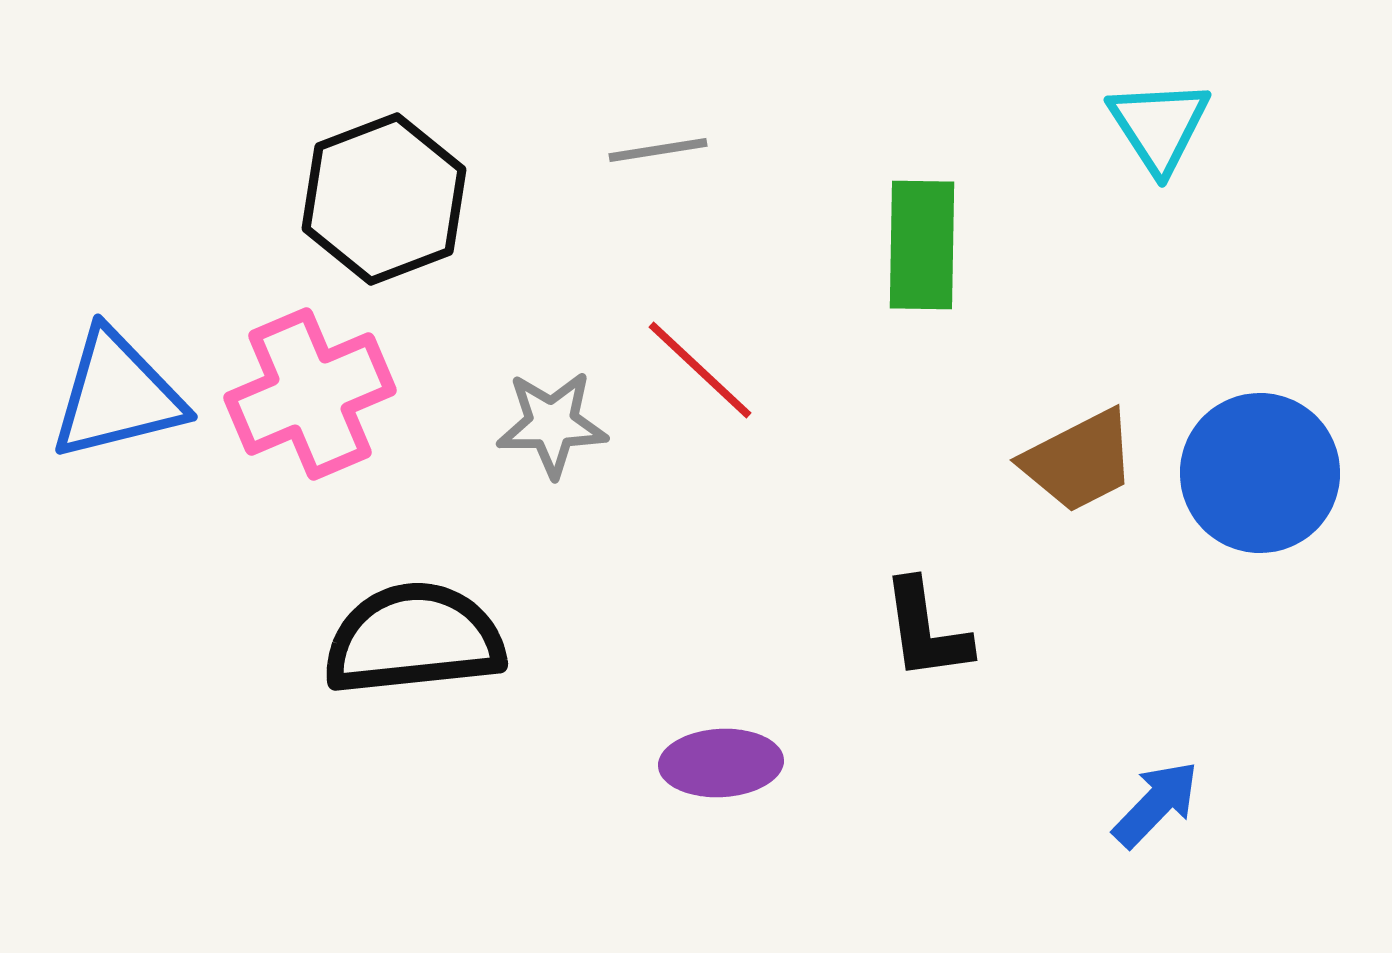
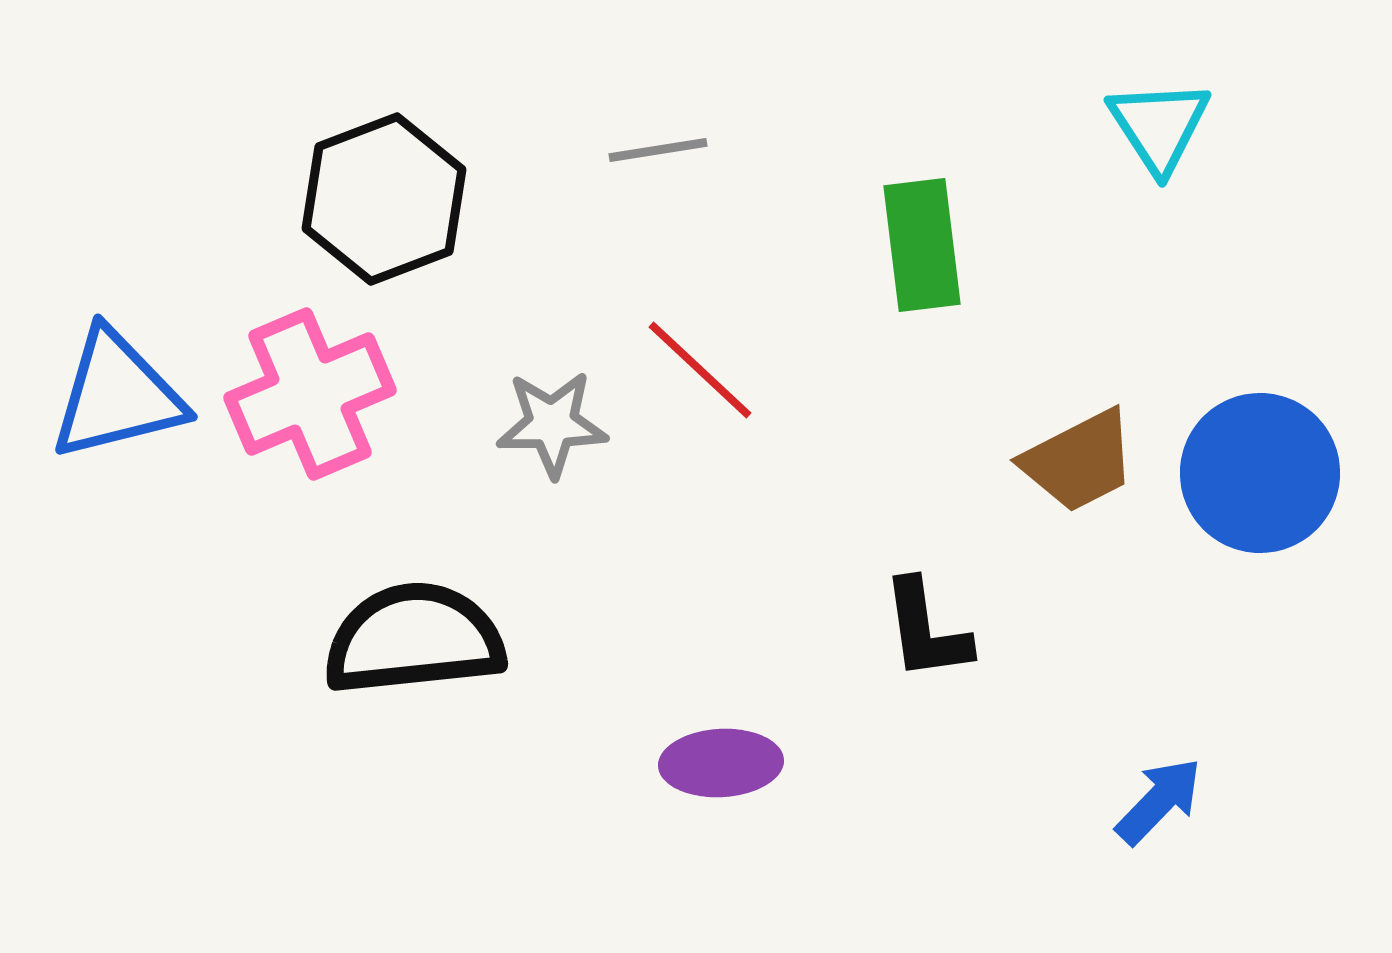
green rectangle: rotated 8 degrees counterclockwise
blue arrow: moved 3 px right, 3 px up
